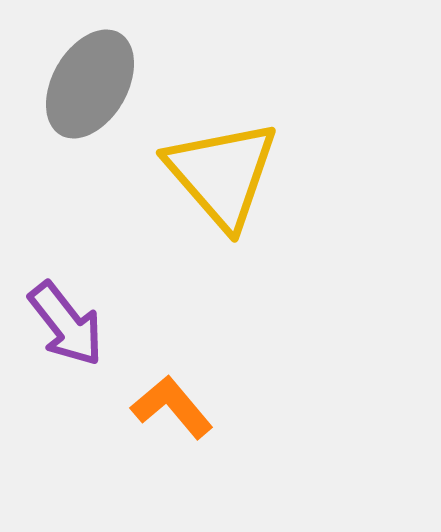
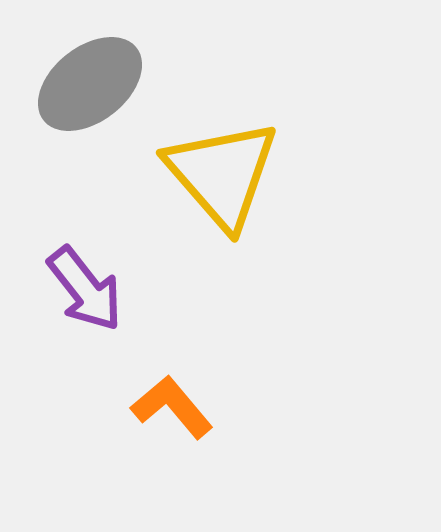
gray ellipse: rotated 22 degrees clockwise
purple arrow: moved 19 px right, 35 px up
